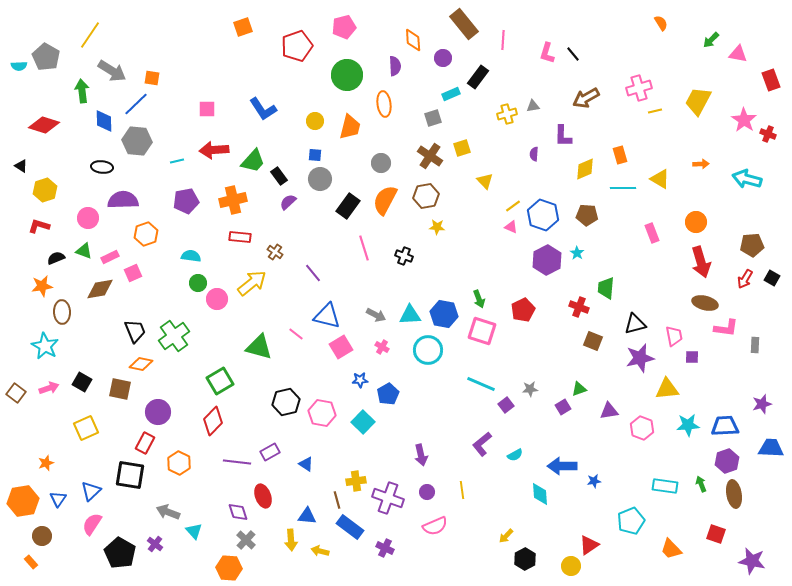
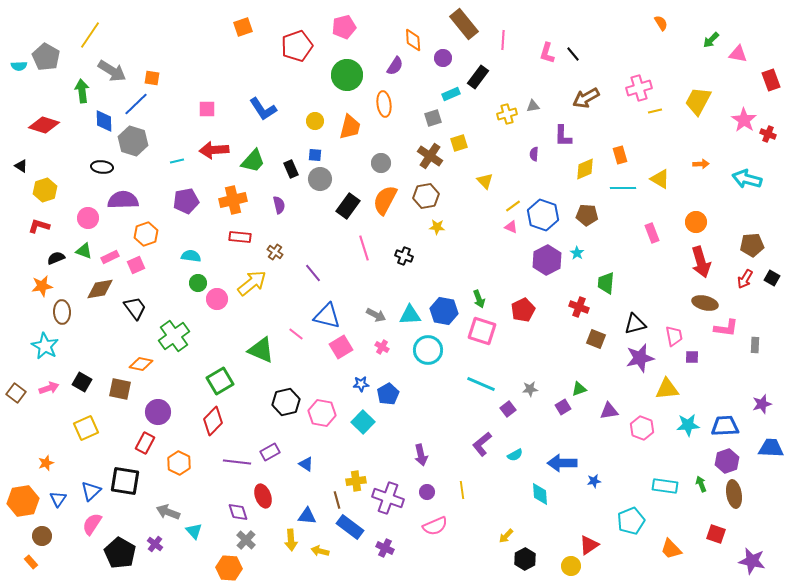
purple semicircle at (395, 66): rotated 36 degrees clockwise
gray hexagon at (137, 141): moved 4 px left; rotated 12 degrees clockwise
yellow square at (462, 148): moved 3 px left, 5 px up
black rectangle at (279, 176): moved 12 px right, 7 px up; rotated 12 degrees clockwise
purple semicircle at (288, 202): moved 9 px left, 3 px down; rotated 120 degrees clockwise
pink square at (133, 273): moved 3 px right, 8 px up
green trapezoid at (606, 288): moved 5 px up
blue hexagon at (444, 314): moved 3 px up
black trapezoid at (135, 331): moved 23 px up; rotated 15 degrees counterclockwise
brown square at (593, 341): moved 3 px right, 2 px up
green triangle at (259, 347): moved 2 px right, 3 px down; rotated 8 degrees clockwise
blue star at (360, 380): moved 1 px right, 4 px down
purple square at (506, 405): moved 2 px right, 4 px down
blue arrow at (562, 466): moved 3 px up
black square at (130, 475): moved 5 px left, 6 px down
